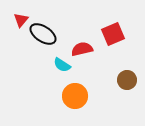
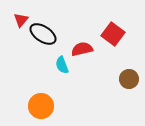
red square: rotated 30 degrees counterclockwise
cyan semicircle: rotated 36 degrees clockwise
brown circle: moved 2 px right, 1 px up
orange circle: moved 34 px left, 10 px down
